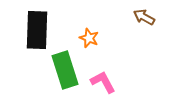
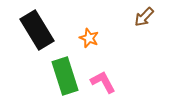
brown arrow: rotated 75 degrees counterclockwise
black rectangle: rotated 33 degrees counterclockwise
green rectangle: moved 6 px down
